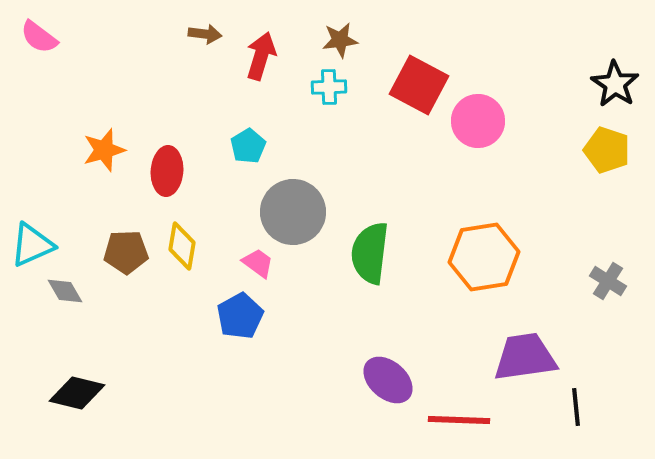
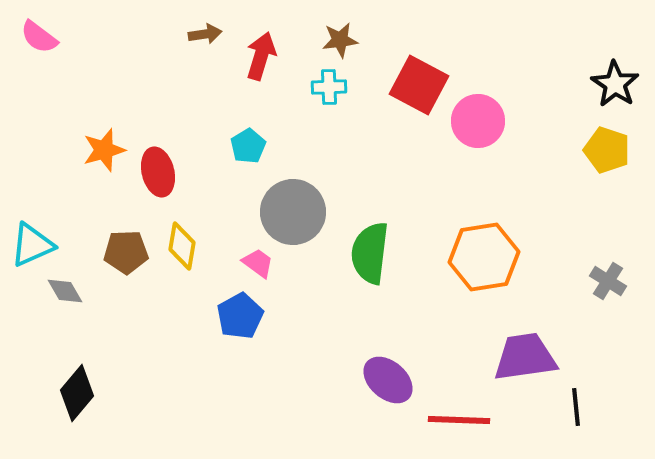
brown arrow: rotated 16 degrees counterclockwise
red ellipse: moved 9 px left, 1 px down; rotated 18 degrees counterclockwise
black diamond: rotated 64 degrees counterclockwise
